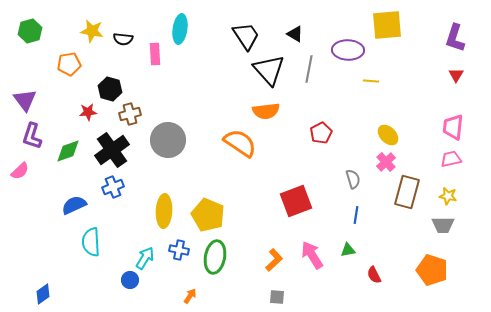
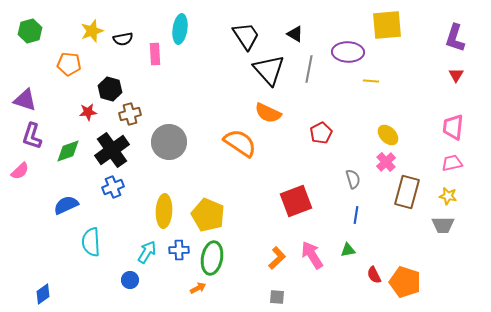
yellow star at (92, 31): rotated 30 degrees counterclockwise
black semicircle at (123, 39): rotated 18 degrees counterclockwise
purple ellipse at (348, 50): moved 2 px down
orange pentagon at (69, 64): rotated 15 degrees clockwise
purple triangle at (25, 100): rotated 35 degrees counterclockwise
orange semicircle at (266, 111): moved 2 px right, 2 px down; rotated 32 degrees clockwise
gray circle at (168, 140): moved 1 px right, 2 px down
pink trapezoid at (451, 159): moved 1 px right, 4 px down
blue semicircle at (74, 205): moved 8 px left
blue cross at (179, 250): rotated 12 degrees counterclockwise
green ellipse at (215, 257): moved 3 px left, 1 px down
cyan arrow at (145, 258): moved 2 px right, 6 px up
orange L-shape at (274, 260): moved 3 px right, 2 px up
orange pentagon at (432, 270): moved 27 px left, 12 px down
orange arrow at (190, 296): moved 8 px right, 8 px up; rotated 28 degrees clockwise
